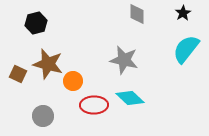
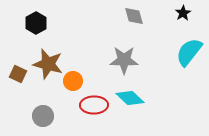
gray diamond: moved 3 px left, 2 px down; rotated 15 degrees counterclockwise
black hexagon: rotated 15 degrees counterclockwise
cyan semicircle: moved 3 px right, 3 px down
gray star: rotated 12 degrees counterclockwise
